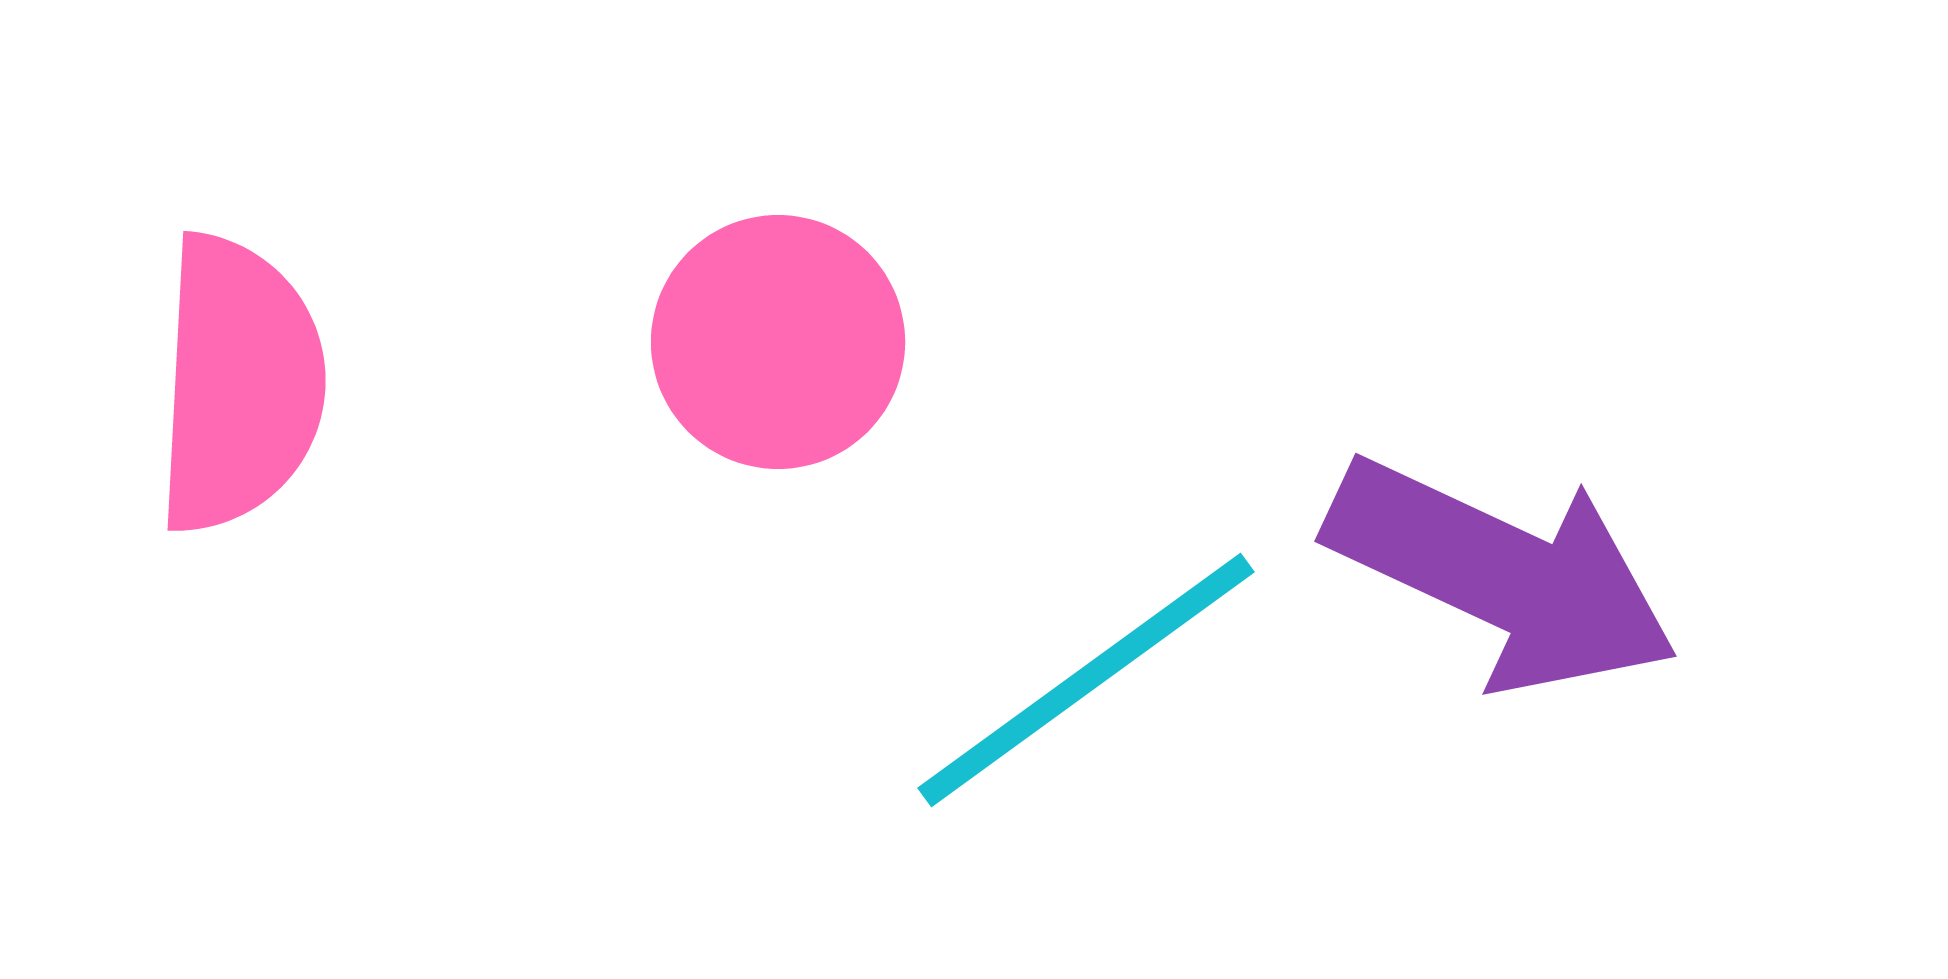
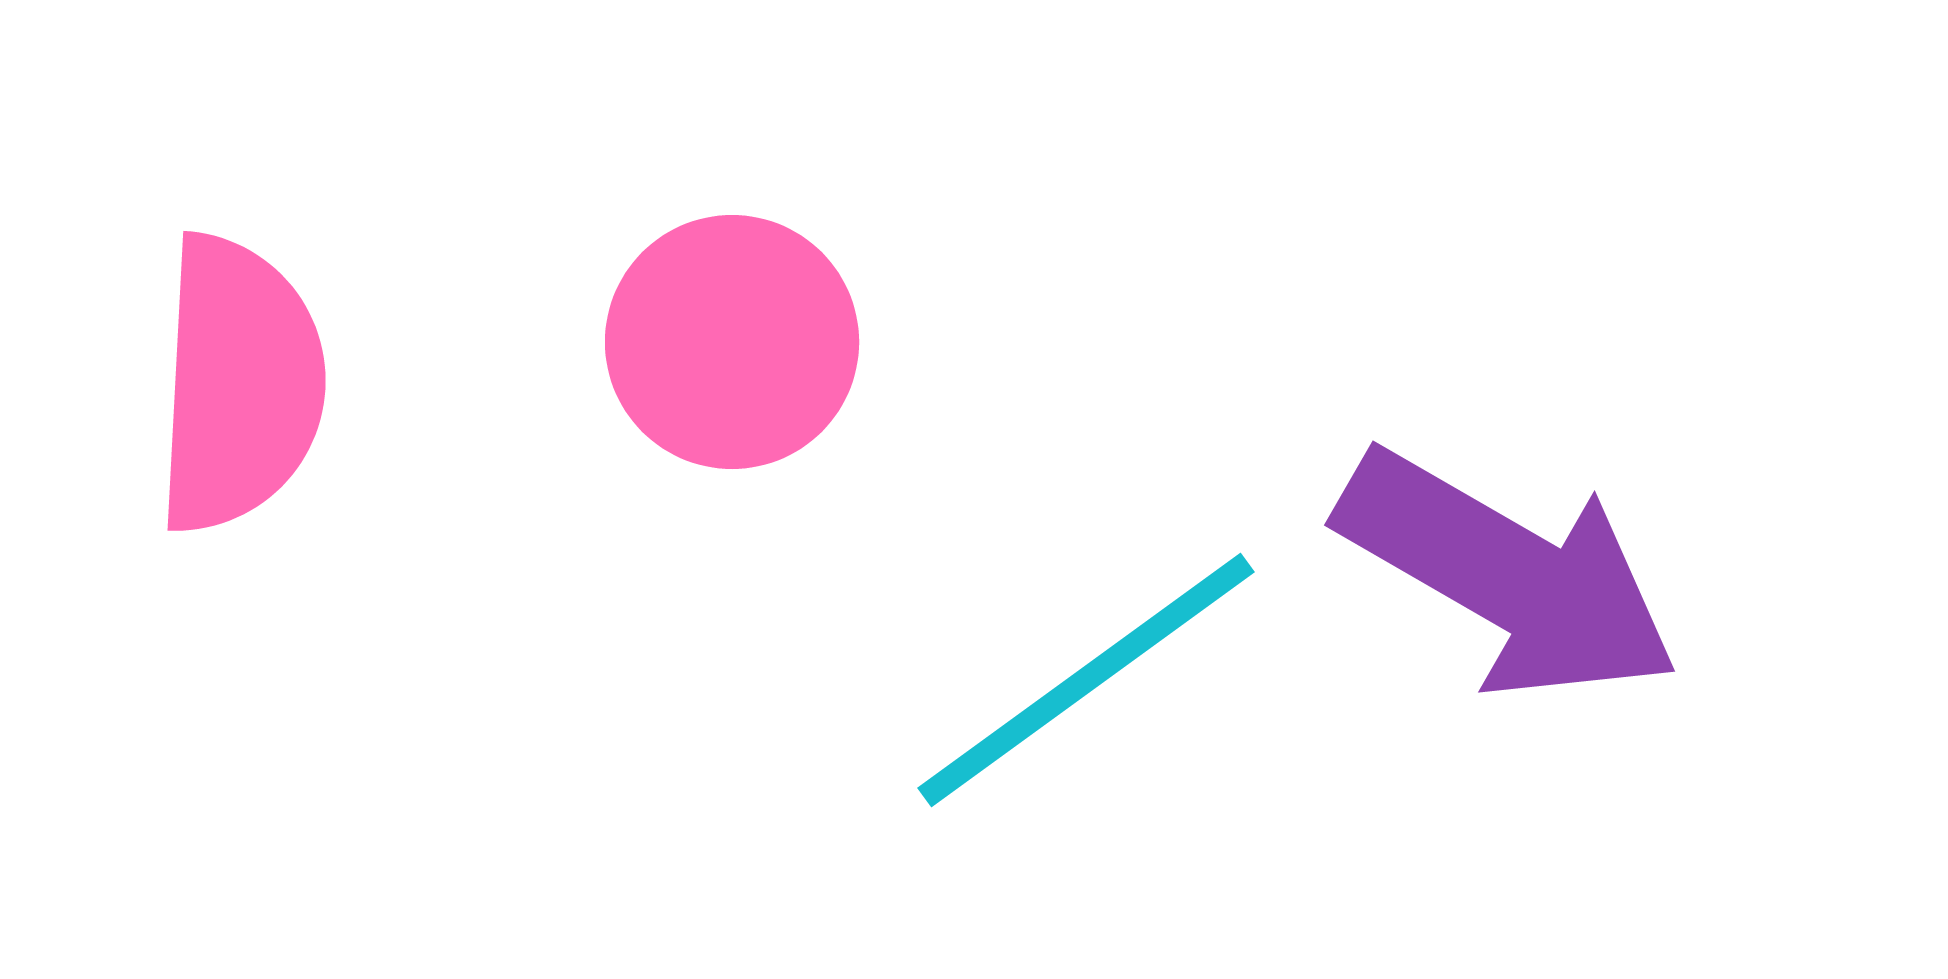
pink circle: moved 46 px left
purple arrow: moved 6 px right; rotated 5 degrees clockwise
